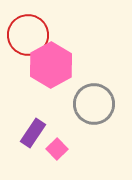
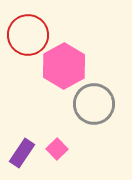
pink hexagon: moved 13 px right, 1 px down
purple rectangle: moved 11 px left, 20 px down
